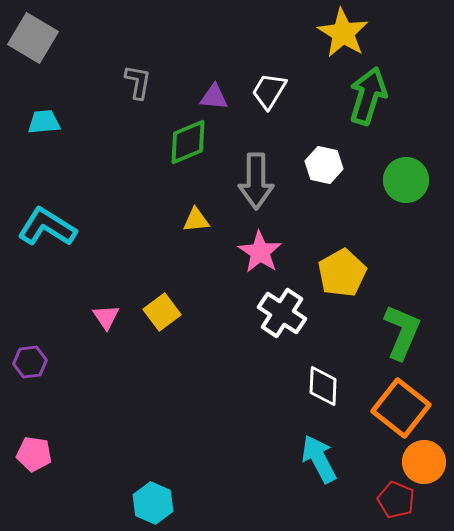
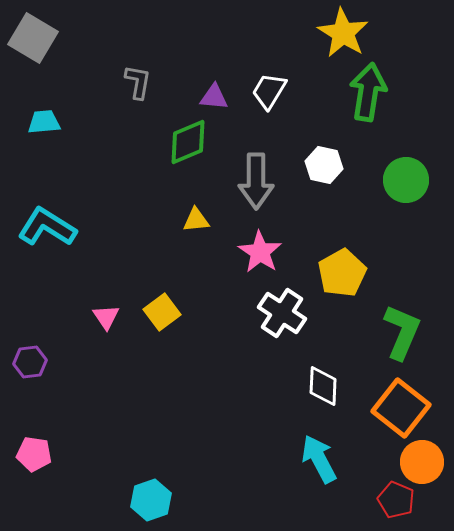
green arrow: moved 4 px up; rotated 8 degrees counterclockwise
orange circle: moved 2 px left
cyan hexagon: moved 2 px left, 3 px up; rotated 18 degrees clockwise
